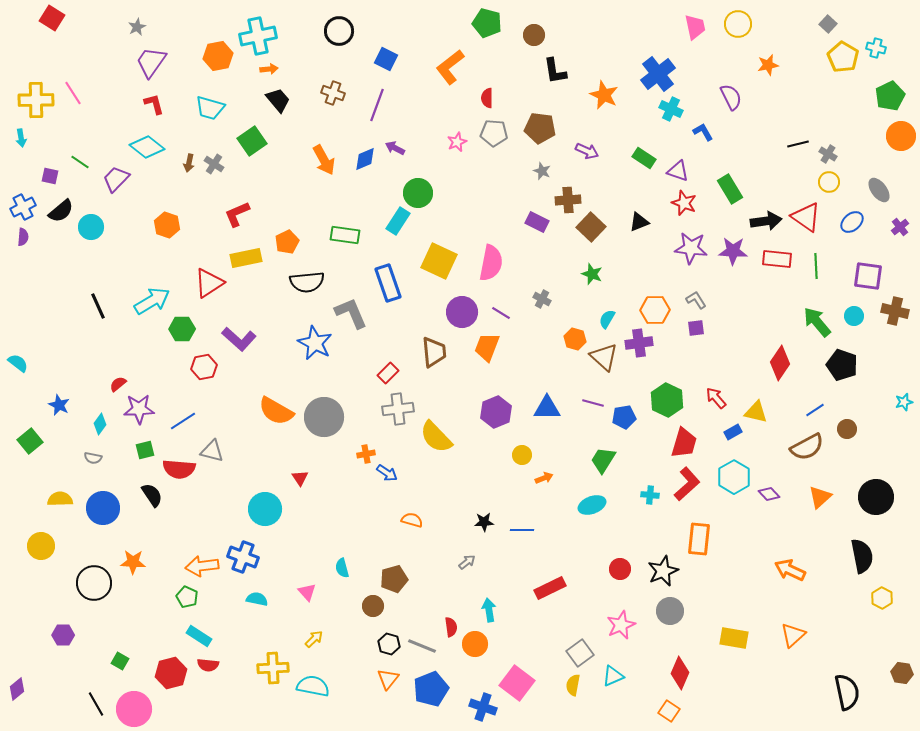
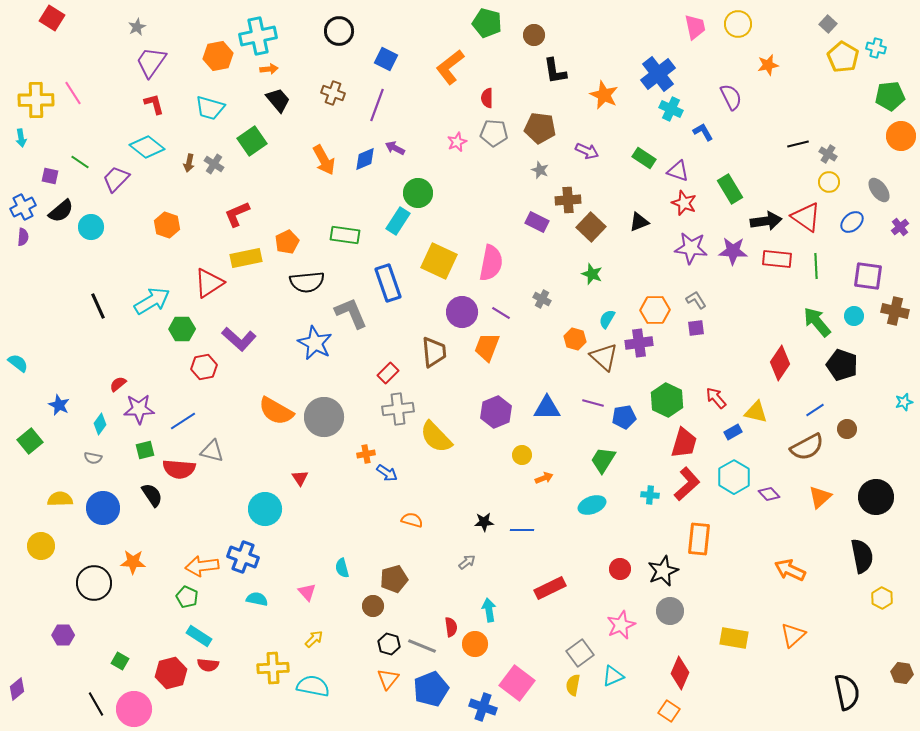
green pentagon at (890, 96): rotated 20 degrees clockwise
gray star at (542, 171): moved 2 px left, 1 px up
